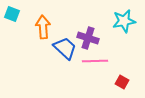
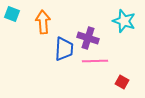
cyan star: rotated 30 degrees clockwise
orange arrow: moved 5 px up
blue trapezoid: moved 1 px left, 1 px down; rotated 50 degrees clockwise
